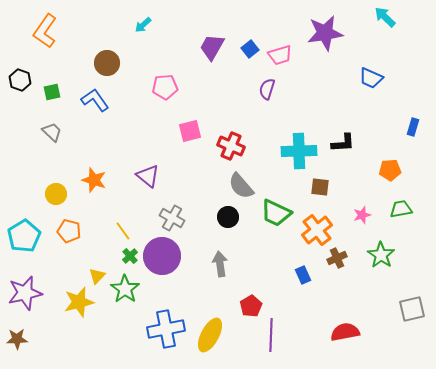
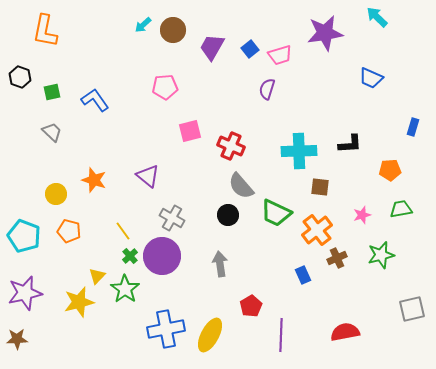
cyan arrow at (385, 17): moved 8 px left
orange L-shape at (45, 31): rotated 24 degrees counterclockwise
brown circle at (107, 63): moved 66 px right, 33 px up
black hexagon at (20, 80): moved 3 px up
black L-shape at (343, 143): moved 7 px right, 1 px down
black circle at (228, 217): moved 2 px up
cyan pentagon at (24, 236): rotated 20 degrees counterclockwise
green star at (381, 255): rotated 24 degrees clockwise
purple line at (271, 335): moved 10 px right
